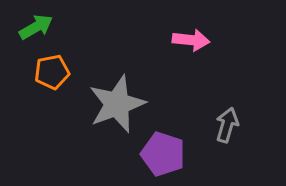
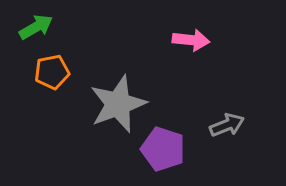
gray star: moved 1 px right
gray arrow: rotated 52 degrees clockwise
purple pentagon: moved 5 px up
